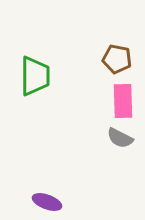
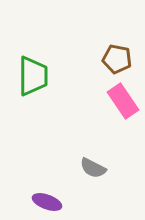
green trapezoid: moved 2 px left
pink rectangle: rotated 32 degrees counterclockwise
gray semicircle: moved 27 px left, 30 px down
